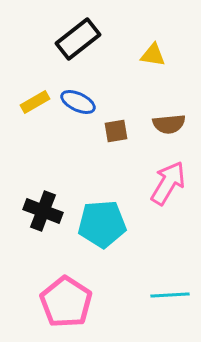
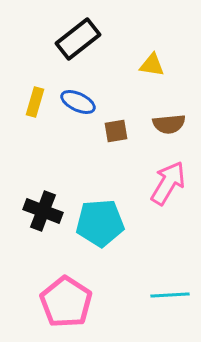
yellow triangle: moved 1 px left, 10 px down
yellow rectangle: rotated 44 degrees counterclockwise
cyan pentagon: moved 2 px left, 1 px up
